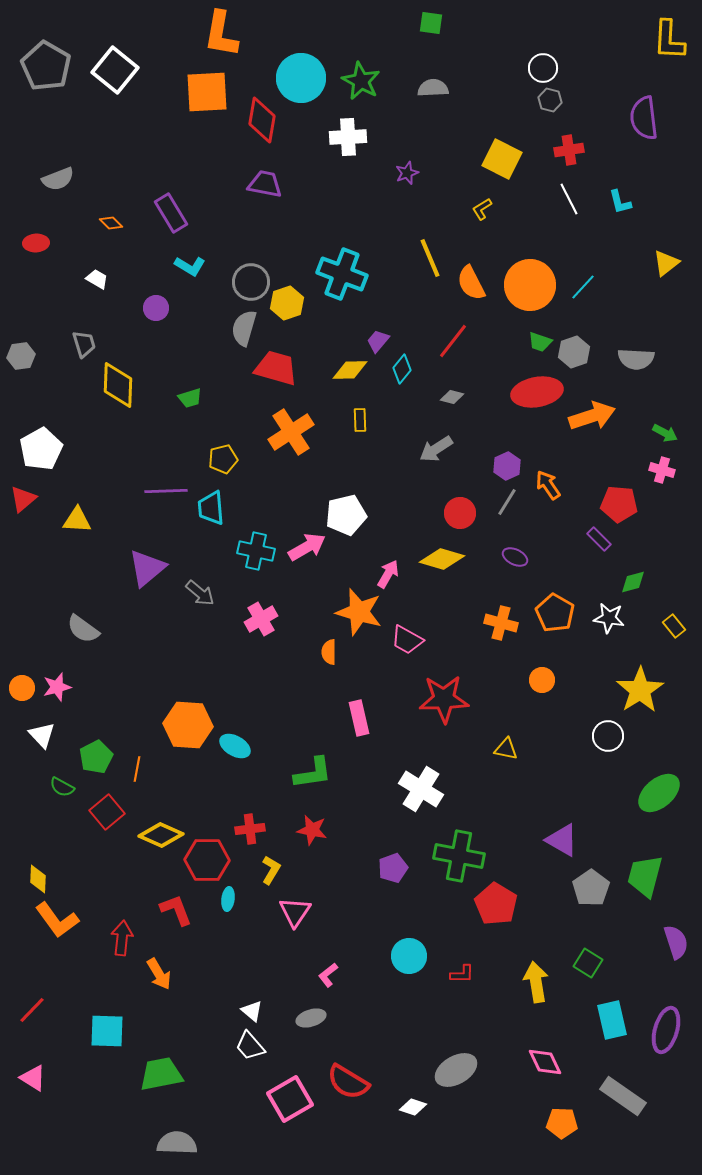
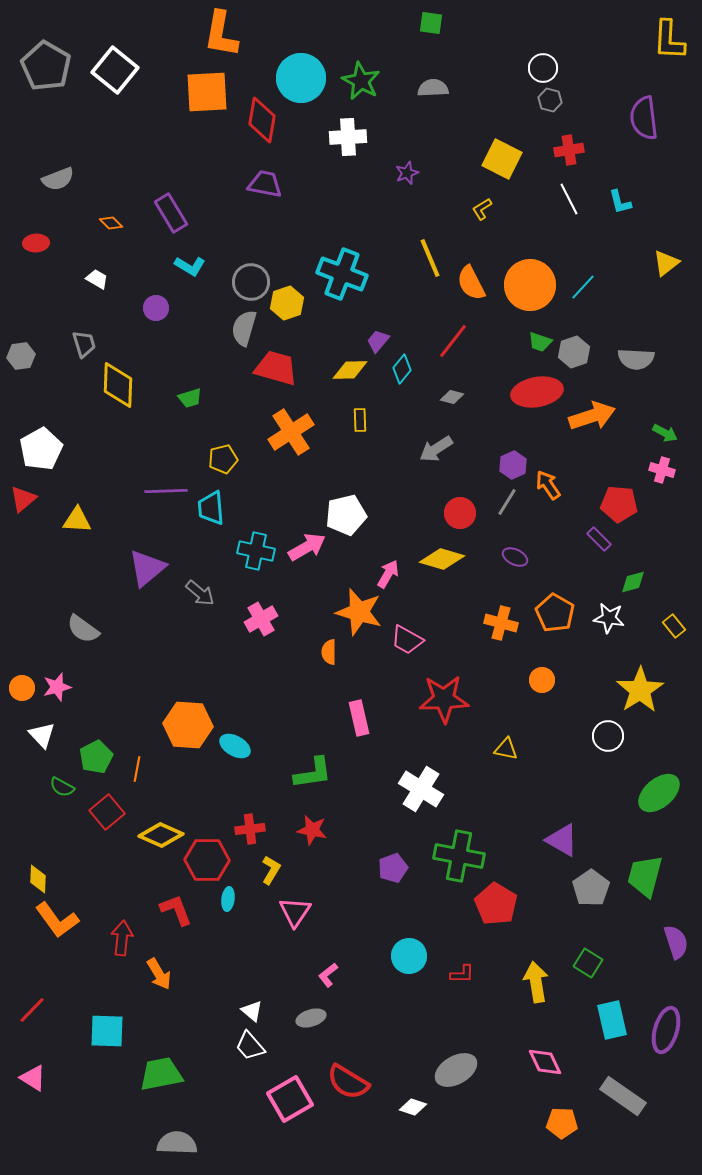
purple hexagon at (507, 466): moved 6 px right, 1 px up
